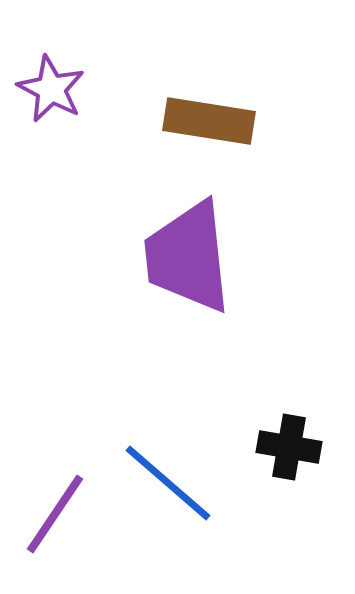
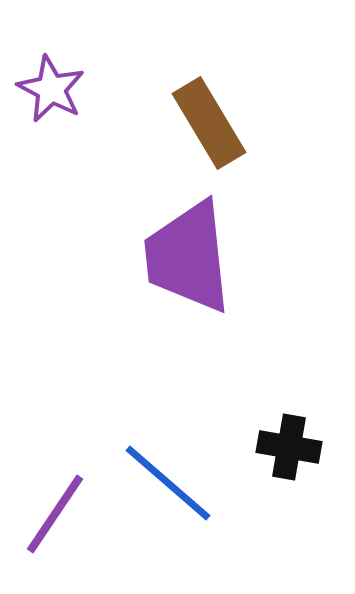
brown rectangle: moved 2 px down; rotated 50 degrees clockwise
